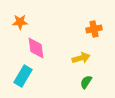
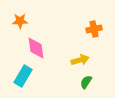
orange star: moved 1 px up
yellow arrow: moved 1 px left, 2 px down
